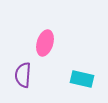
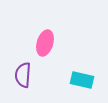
cyan rectangle: moved 1 px down
